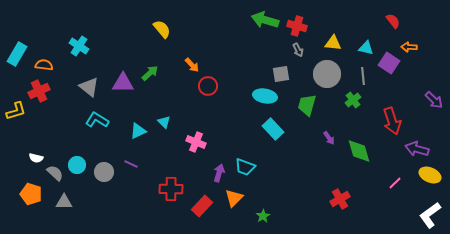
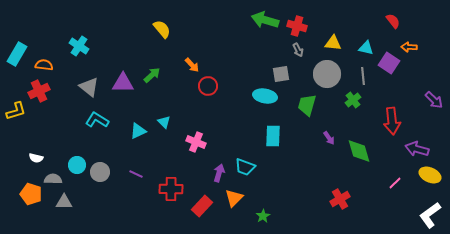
green arrow at (150, 73): moved 2 px right, 2 px down
red arrow at (392, 121): rotated 12 degrees clockwise
cyan rectangle at (273, 129): moved 7 px down; rotated 45 degrees clockwise
purple line at (131, 164): moved 5 px right, 10 px down
gray circle at (104, 172): moved 4 px left
gray semicircle at (55, 173): moved 2 px left, 6 px down; rotated 42 degrees counterclockwise
